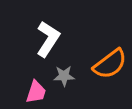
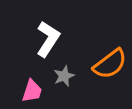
gray star: rotated 20 degrees counterclockwise
pink trapezoid: moved 4 px left, 1 px up
